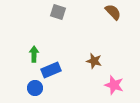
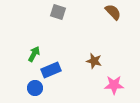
green arrow: rotated 28 degrees clockwise
pink star: rotated 18 degrees counterclockwise
